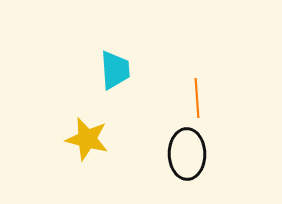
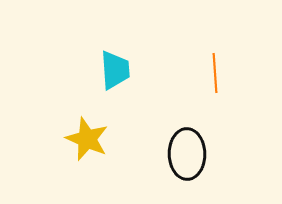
orange line: moved 18 px right, 25 px up
yellow star: rotated 9 degrees clockwise
